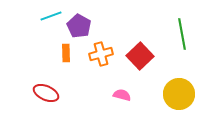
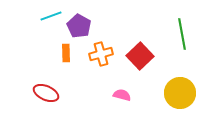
yellow circle: moved 1 px right, 1 px up
